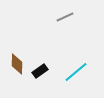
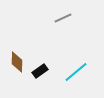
gray line: moved 2 px left, 1 px down
brown diamond: moved 2 px up
